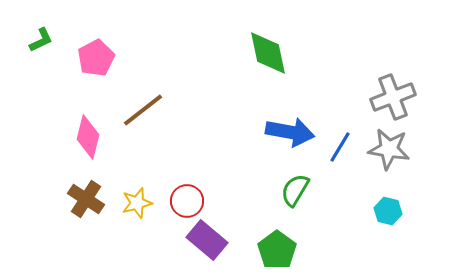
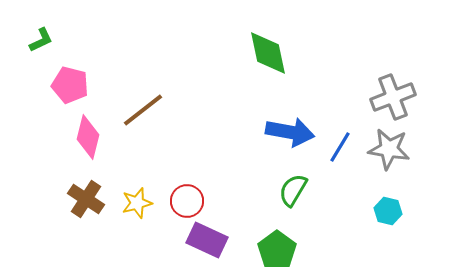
pink pentagon: moved 26 px left, 27 px down; rotated 30 degrees counterclockwise
green semicircle: moved 2 px left
purple rectangle: rotated 15 degrees counterclockwise
